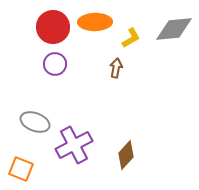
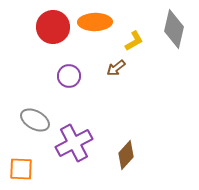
gray diamond: rotated 72 degrees counterclockwise
yellow L-shape: moved 3 px right, 3 px down
purple circle: moved 14 px right, 12 px down
brown arrow: rotated 138 degrees counterclockwise
gray ellipse: moved 2 px up; rotated 8 degrees clockwise
purple cross: moved 2 px up
orange square: rotated 20 degrees counterclockwise
